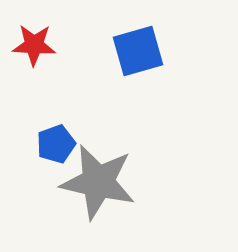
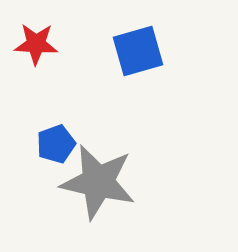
red star: moved 2 px right, 1 px up
